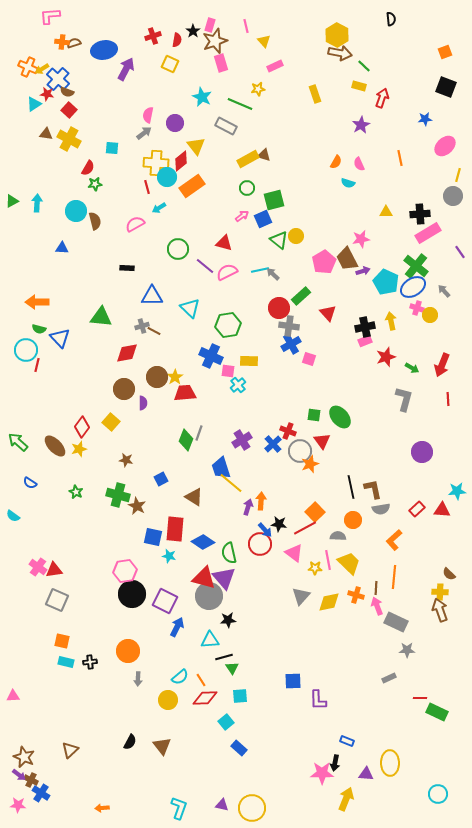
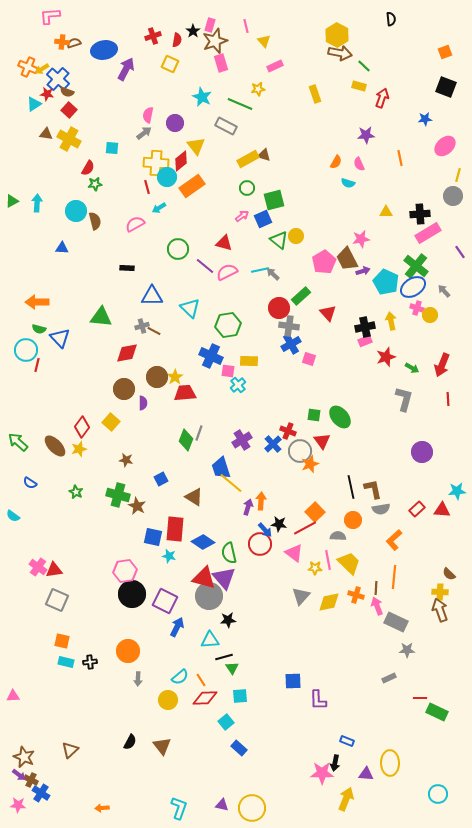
purple star at (361, 125): moved 5 px right, 10 px down; rotated 24 degrees clockwise
